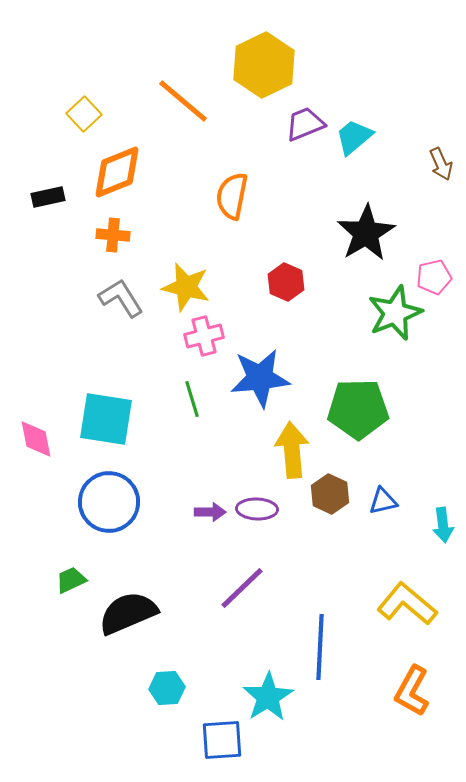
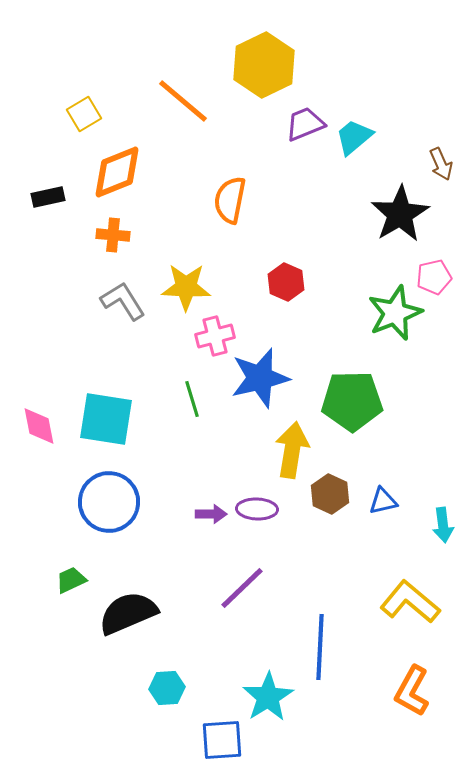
yellow square: rotated 12 degrees clockwise
orange semicircle: moved 2 px left, 4 px down
black star: moved 34 px right, 19 px up
yellow star: rotated 12 degrees counterclockwise
gray L-shape: moved 2 px right, 3 px down
pink cross: moved 11 px right
blue star: rotated 8 degrees counterclockwise
green pentagon: moved 6 px left, 8 px up
pink diamond: moved 3 px right, 13 px up
yellow arrow: rotated 14 degrees clockwise
purple arrow: moved 1 px right, 2 px down
yellow L-shape: moved 3 px right, 2 px up
